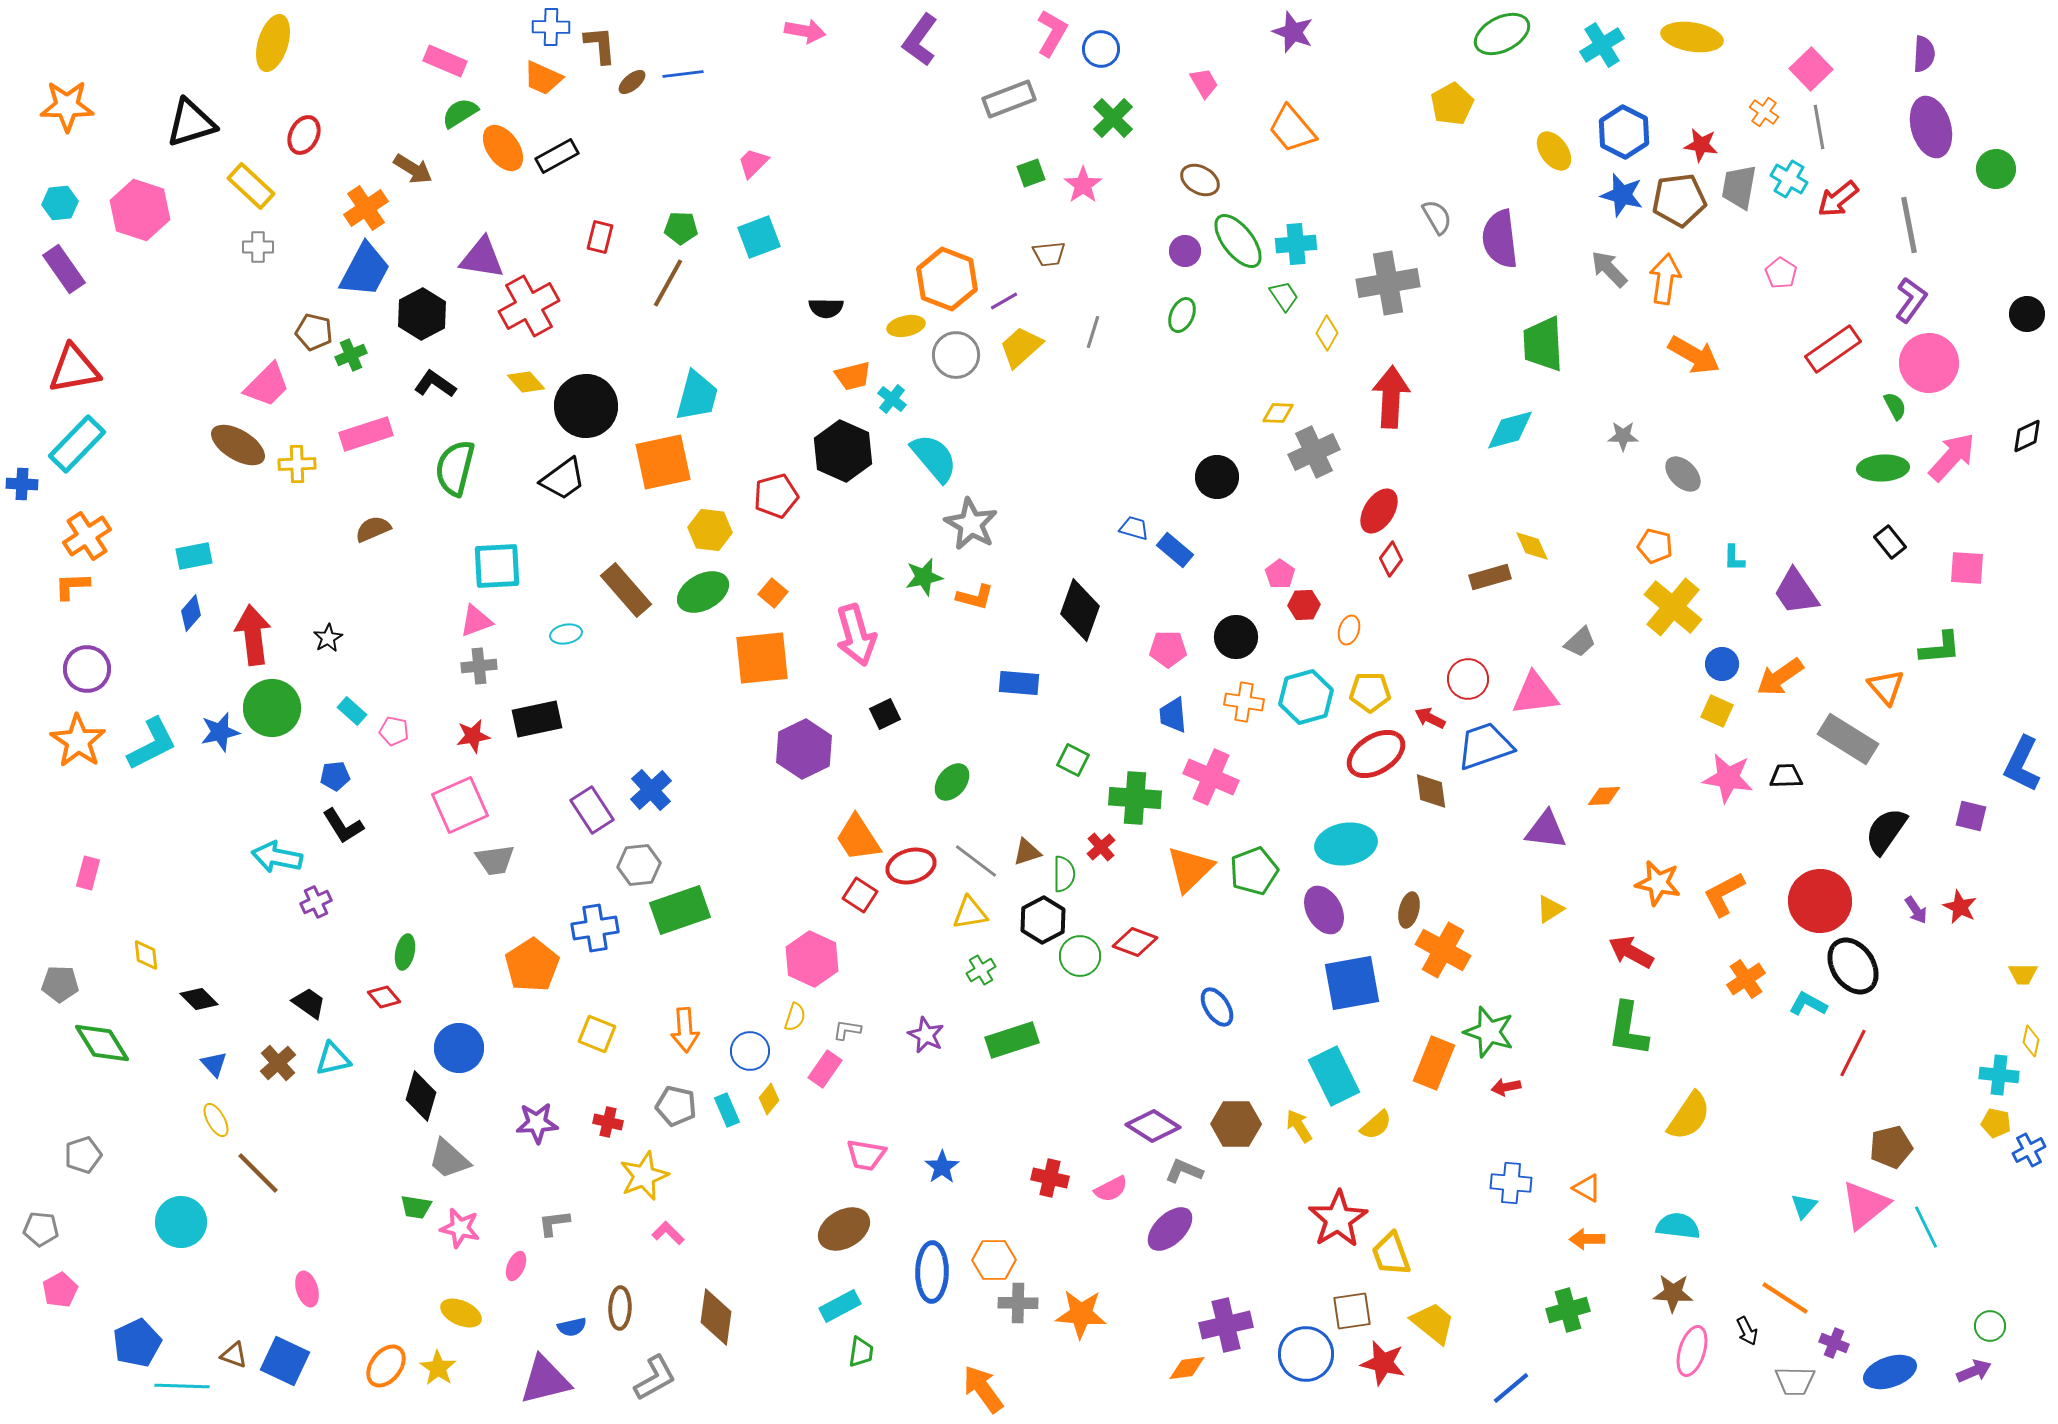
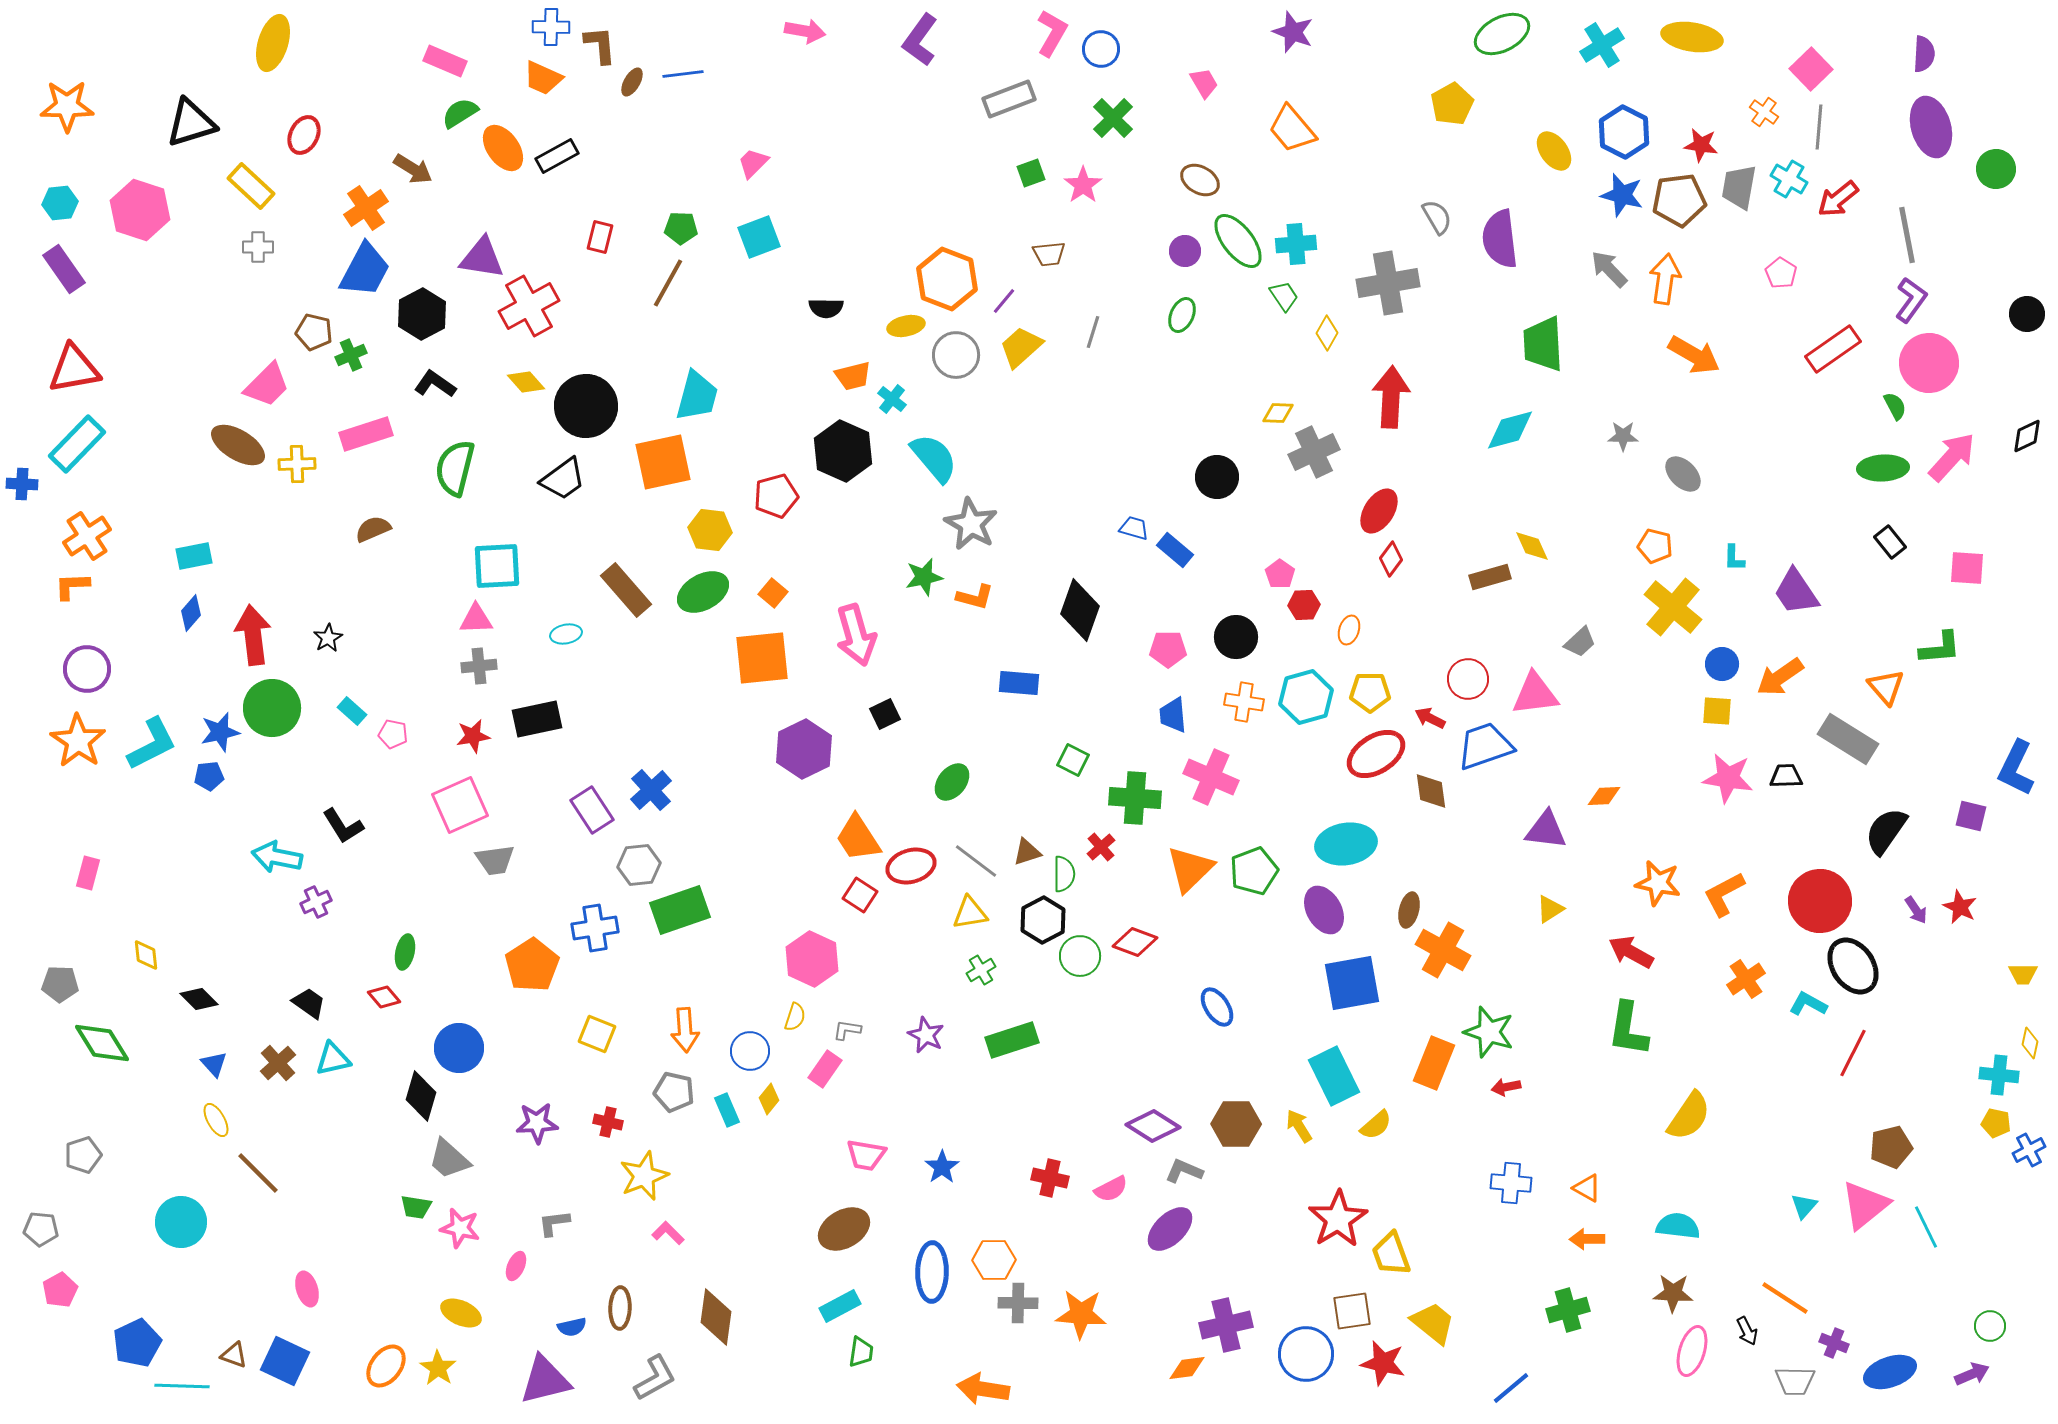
brown ellipse at (632, 82): rotated 20 degrees counterclockwise
gray line at (1819, 127): rotated 15 degrees clockwise
gray line at (1909, 225): moved 2 px left, 10 px down
purple line at (1004, 301): rotated 20 degrees counterclockwise
pink triangle at (476, 621): moved 2 px up; rotated 18 degrees clockwise
yellow square at (1717, 711): rotated 20 degrees counterclockwise
pink pentagon at (394, 731): moved 1 px left, 3 px down
blue L-shape at (2022, 764): moved 6 px left, 4 px down
blue pentagon at (335, 776): moved 126 px left
yellow diamond at (2031, 1041): moved 1 px left, 2 px down
gray pentagon at (676, 1106): moved 2 px left, 14 px up
purple arrow at (1974, 1371): moved 2 px left, 3 px down
orange arrow at (983, 1389): rotated 45 degrees counterclockwise
